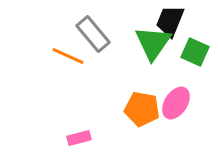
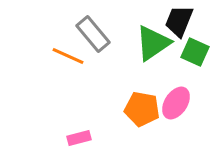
black trapezoid: moved 9 px right
green triangle: rotated 21 degrees clockwise
